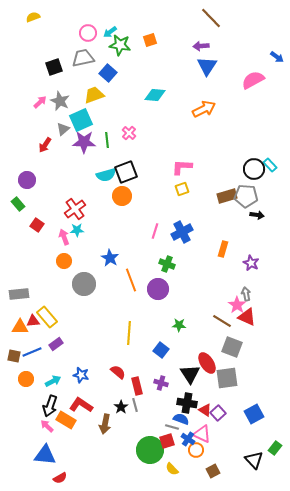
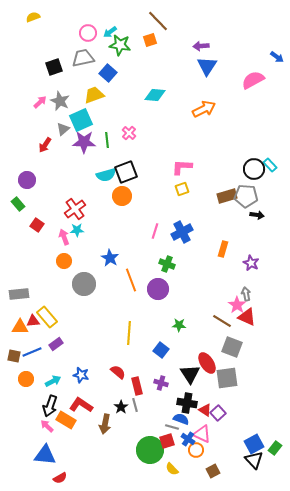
brown line at (211, 18): moved 53 px left, 3 px down
blue square at (254, 414): moved 30 px down
